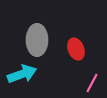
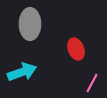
gray ellipse: moved 7 px left, 16 px up
cyan arrow: moved 2 px up
